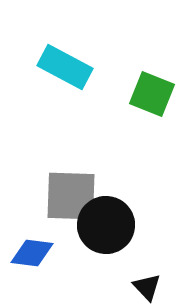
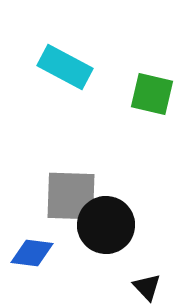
green square: rotated 9 degrees counterclockwise
